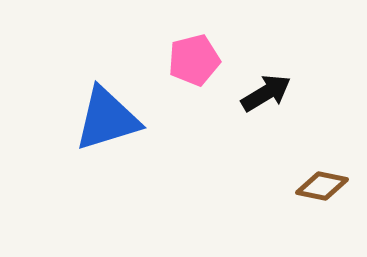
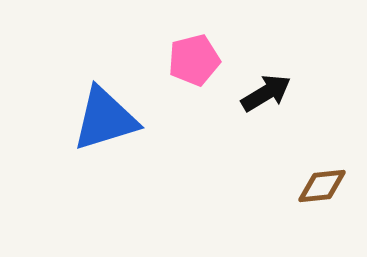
blue triangle: moved 2 px left
brown diamond: rotated 18 degrees counterclockwise
